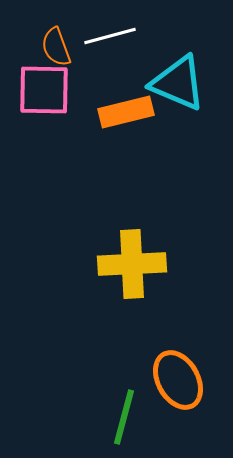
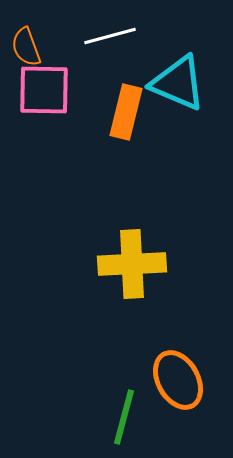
orange semicircle: moved 30 px left
orange rectangle: rotated 62 degrees counterclockwise
